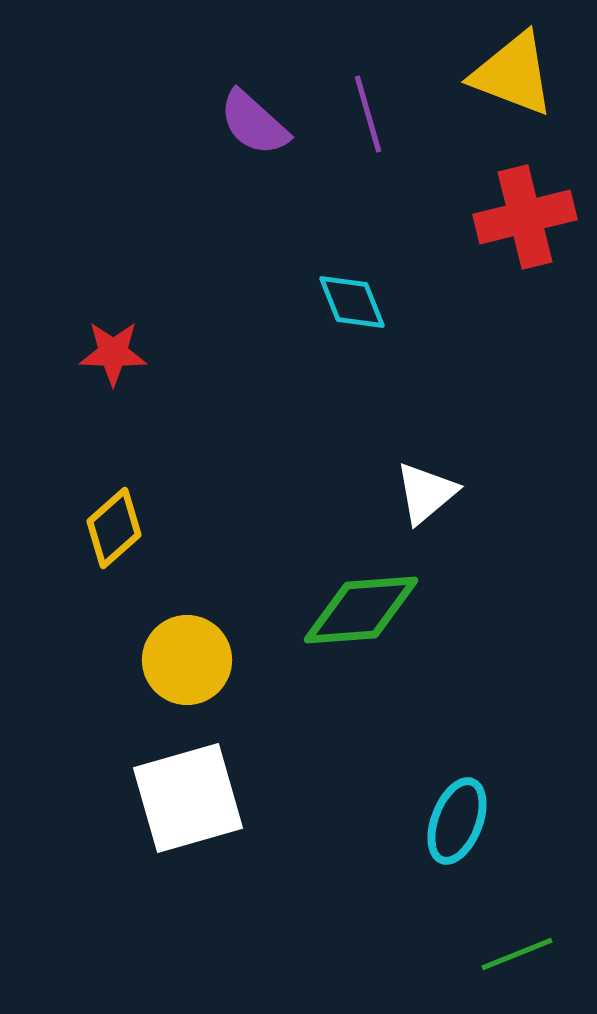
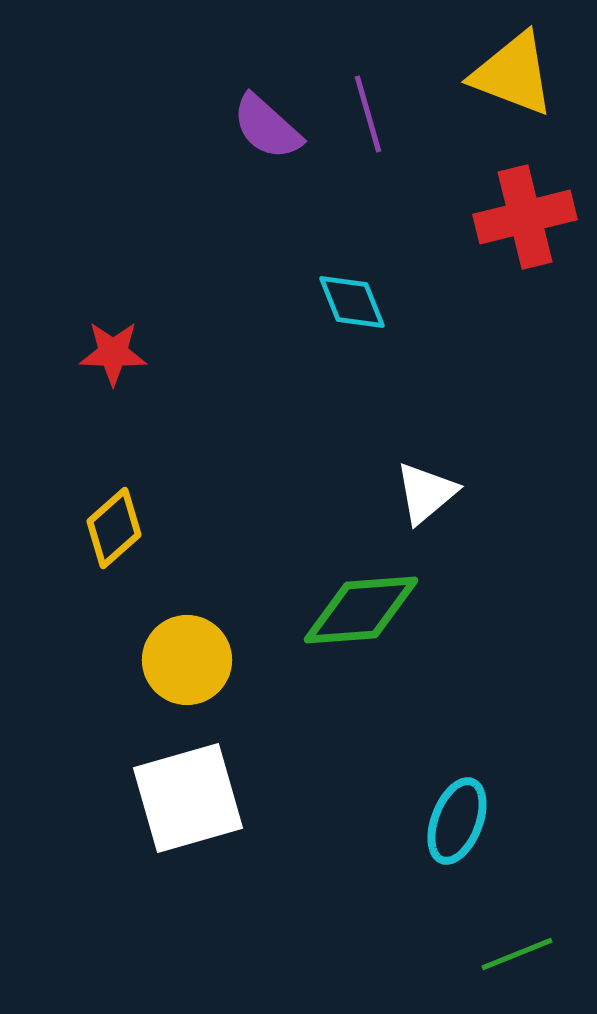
purple semicircle: moved 13 px right, 4 px down
